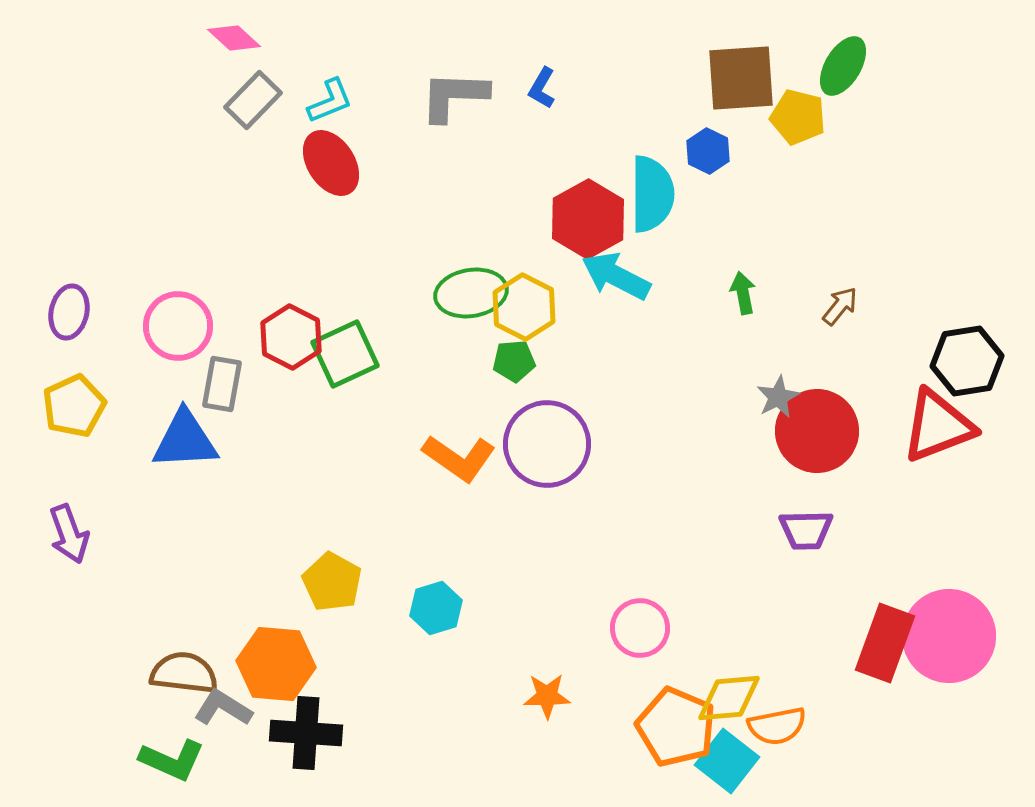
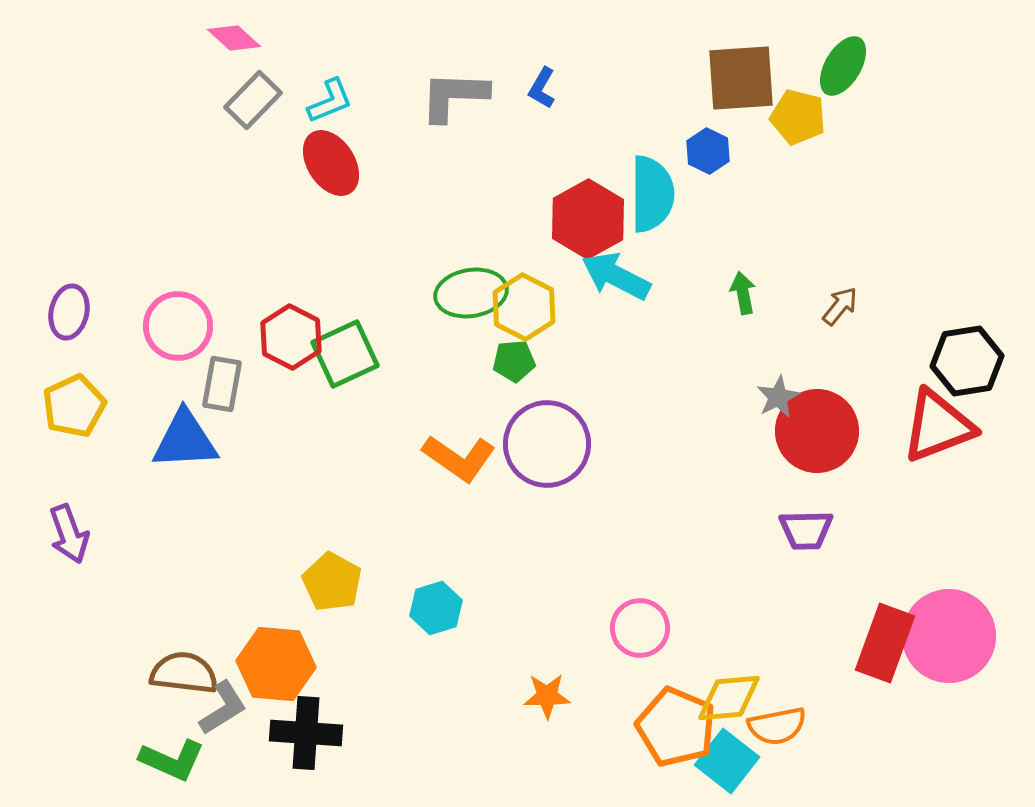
gray L-shape at (223, 708): rotated 116 degrees clockwise
